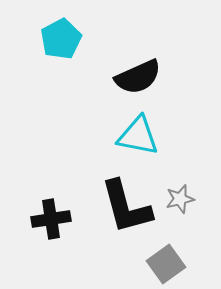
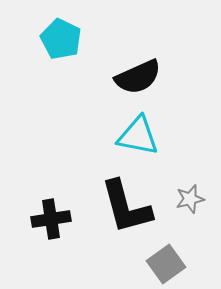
cyan pentagon: rotated 18 degrees counterclockwise
gray star: moved 10 px right
